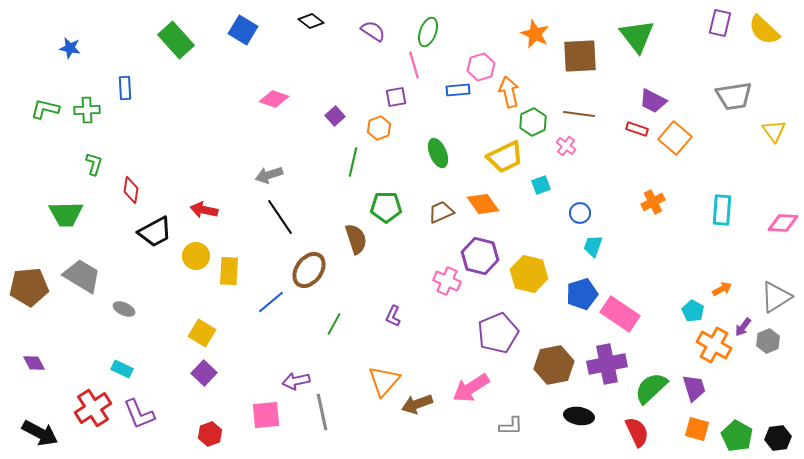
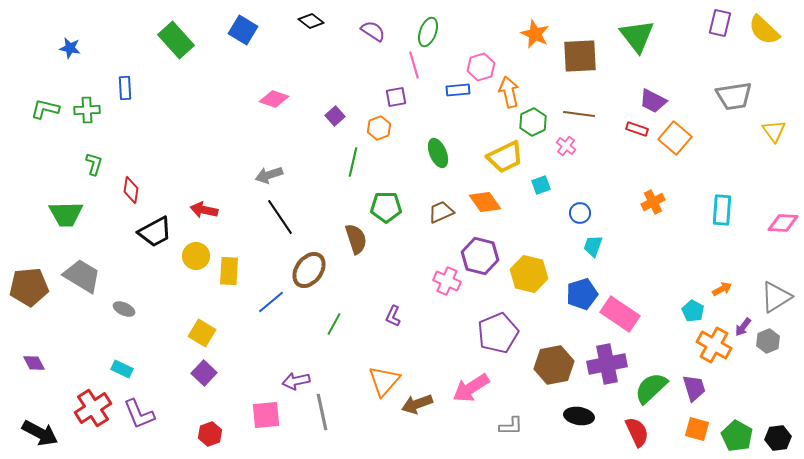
orange diamond at (483, 204): moved 2 px right, 2 px up
